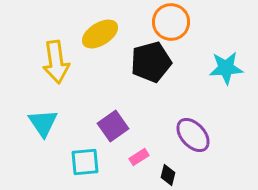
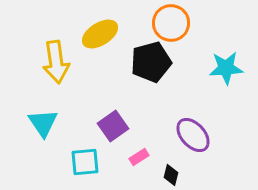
orange circle: moved 1 px down
black diamond: moved 3 px right
